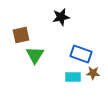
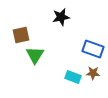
blue rectangle: moved 12 px right, 5 px up
cyan rectangle: rotated 21 degrees clockwise
